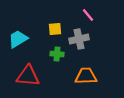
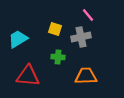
yellow square: rotated 24 degrees clockwise
gray cross: moved 2 px right, 2 px up
green cross: moved 1 px right, 3 px down
